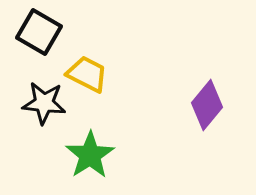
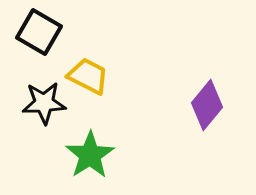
yellow trapezoid: moved 1 px right, 2 px down
black star: rotated 9 degrees counterclockwise
